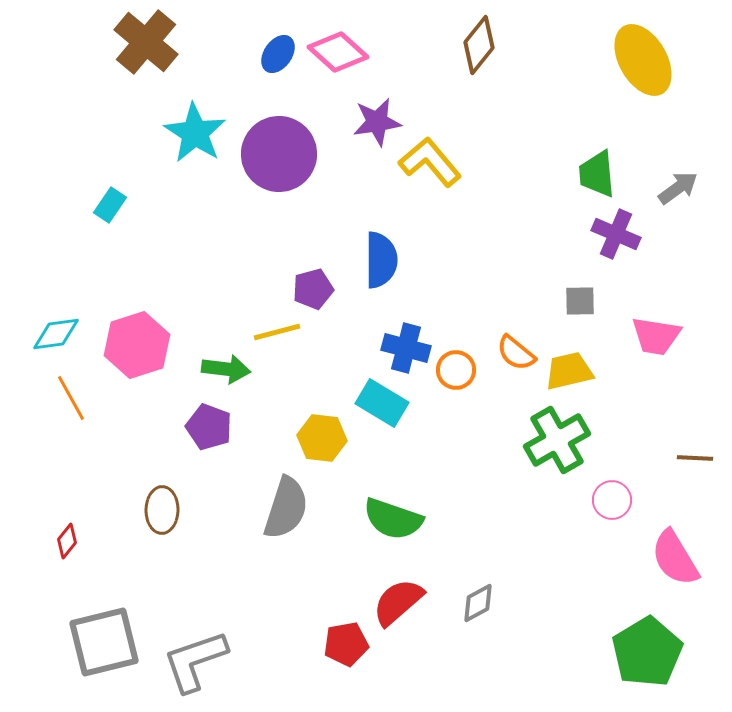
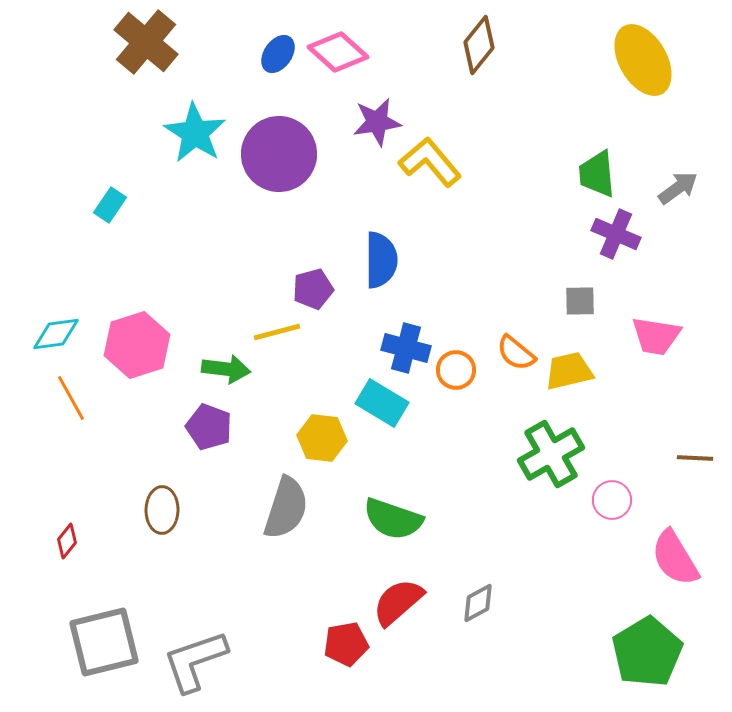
green cross at (557, 440): moved 6 px left, 14 px down
